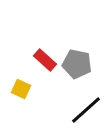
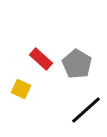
red rectangle: moved 4 px left, 1 px up
gray pentagon: rotated 20 degrees clockwise
